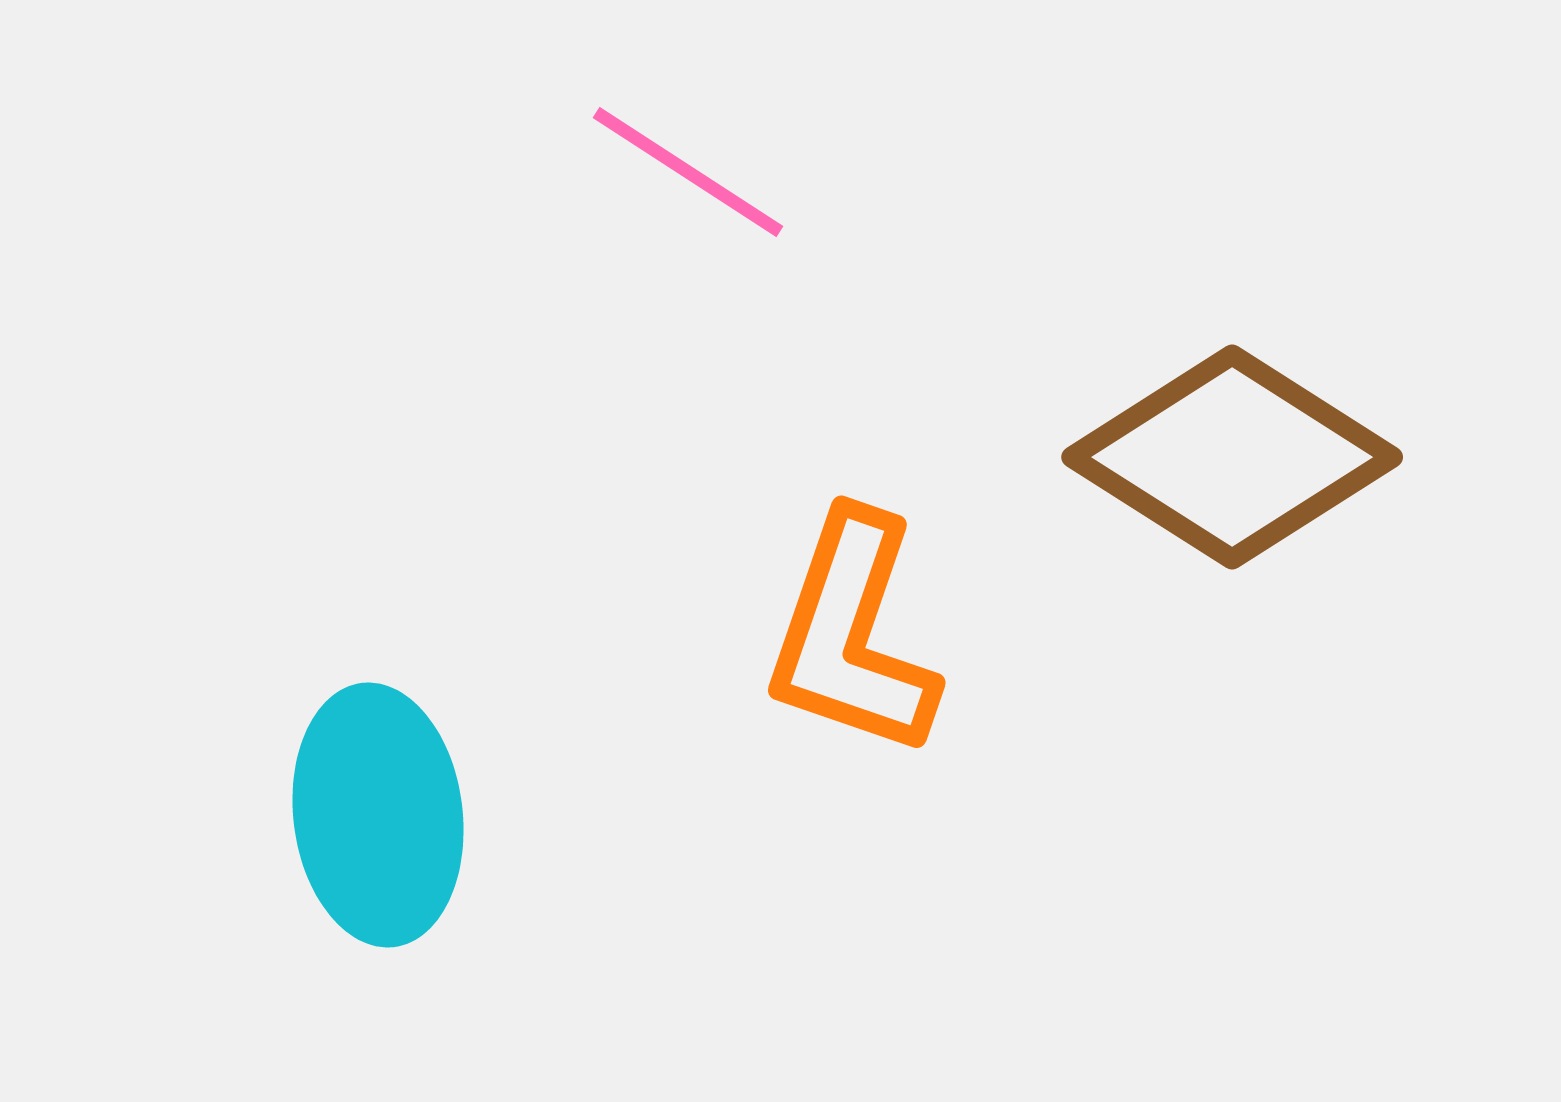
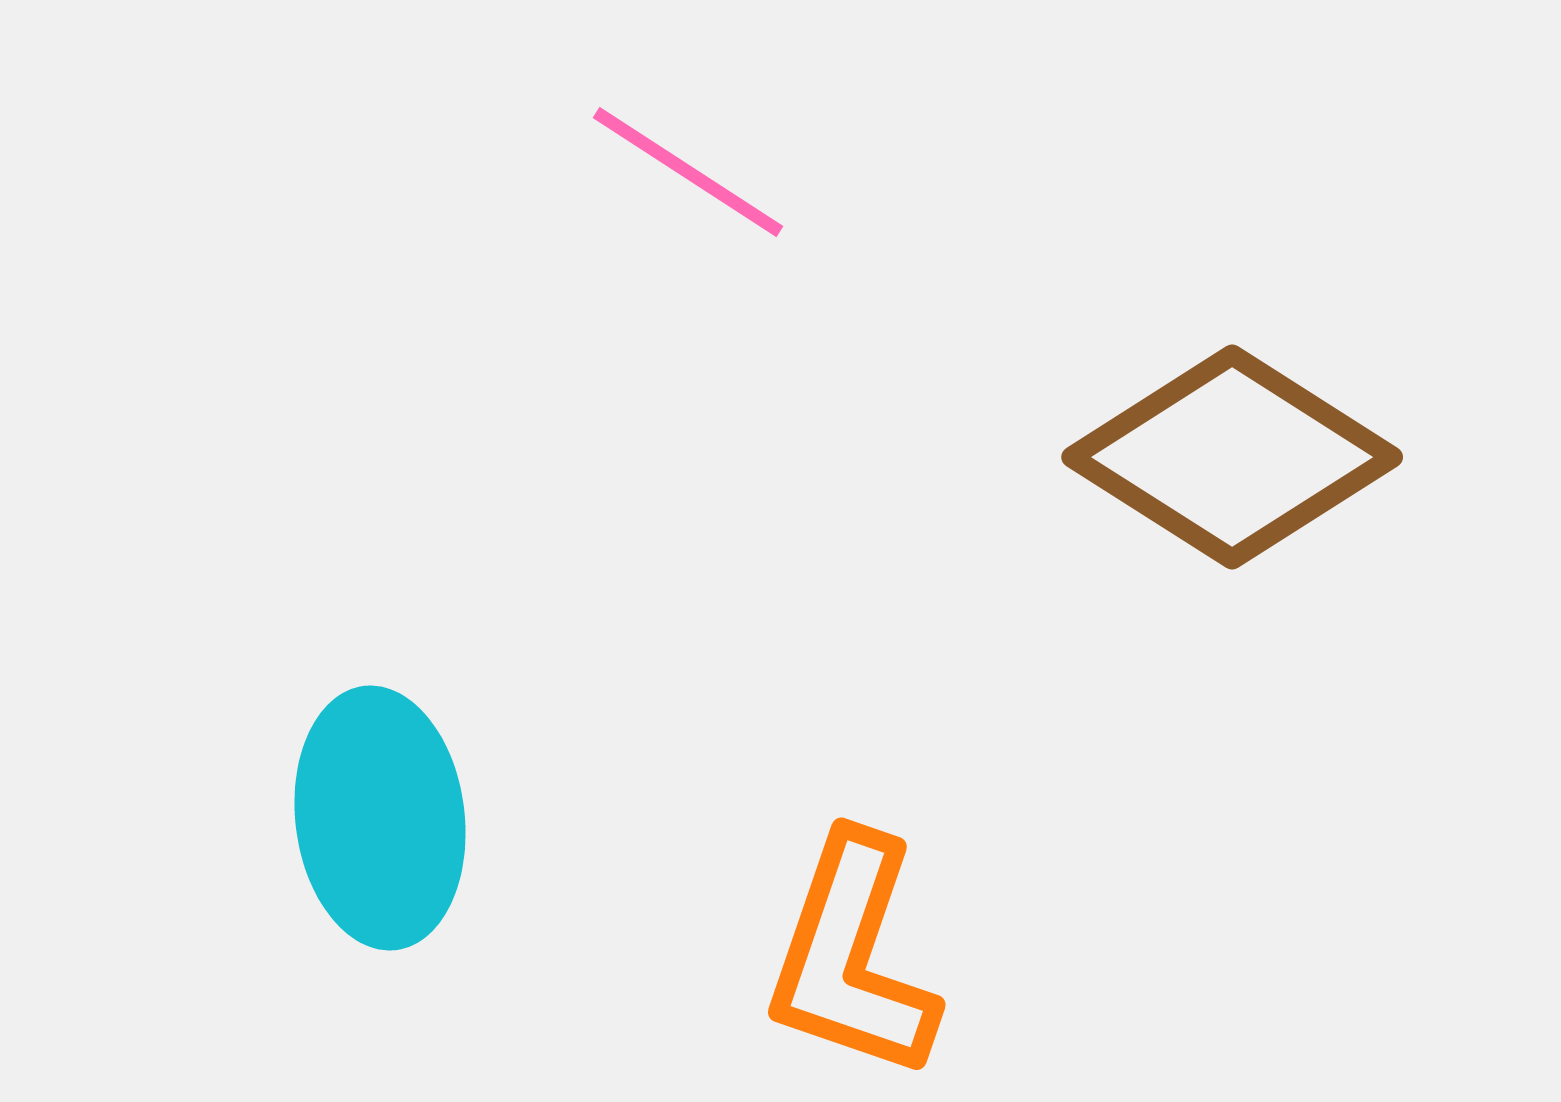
orange L-shape: moved 322 px down
cyan ellipse: moved 2 px right, 3 px down
